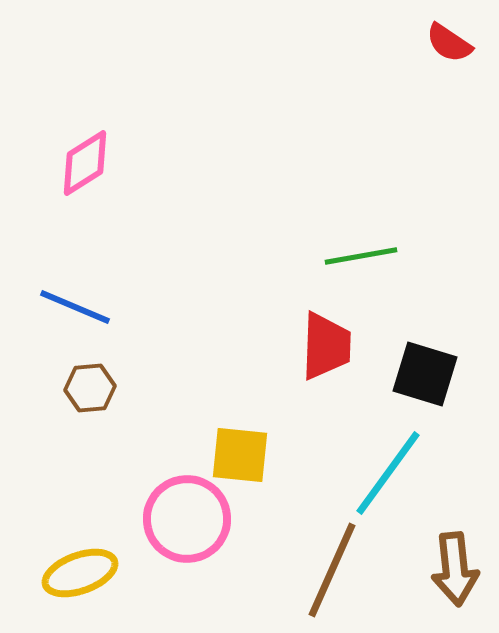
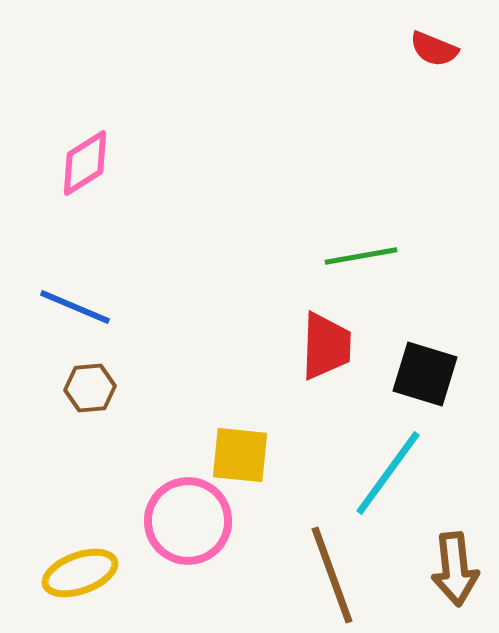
red semicircle: moved 15 px left, 6 px down; rotated 12 degrees counterclockwise
pink circle: moved 1 px right, 2 px down
brown line: moved 5 px down; rotated 44 degrees counterclockwise
